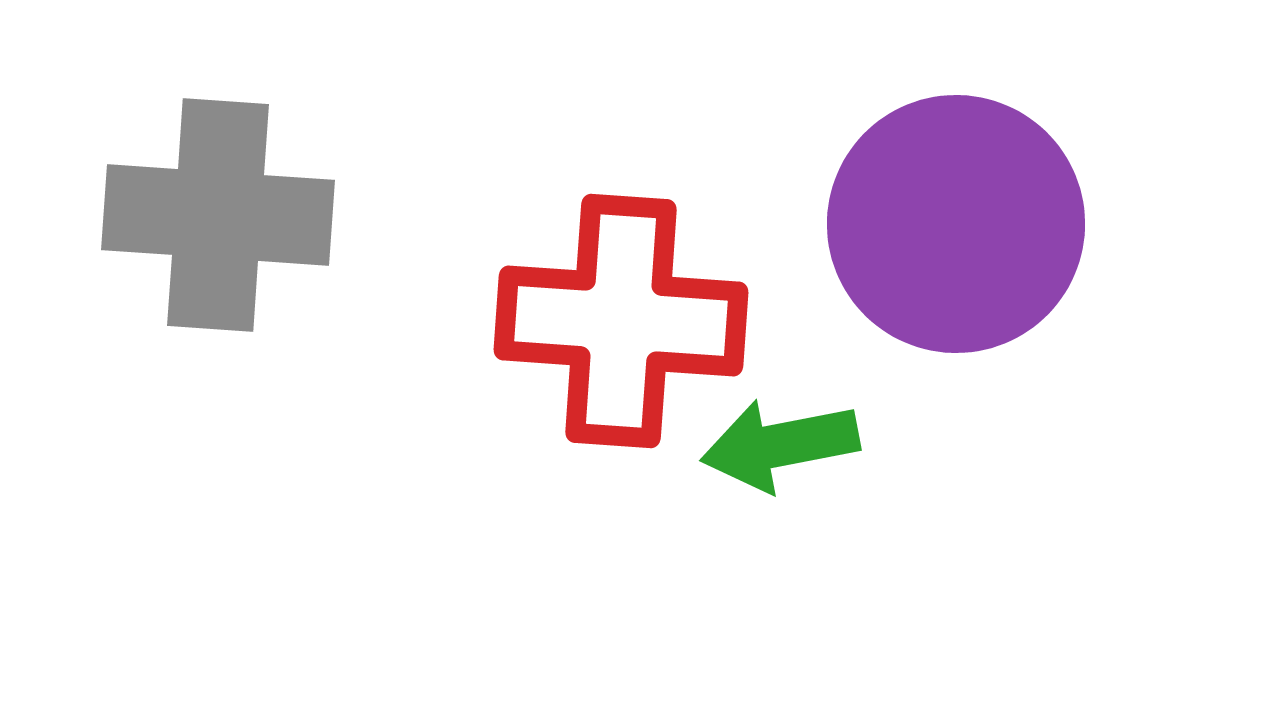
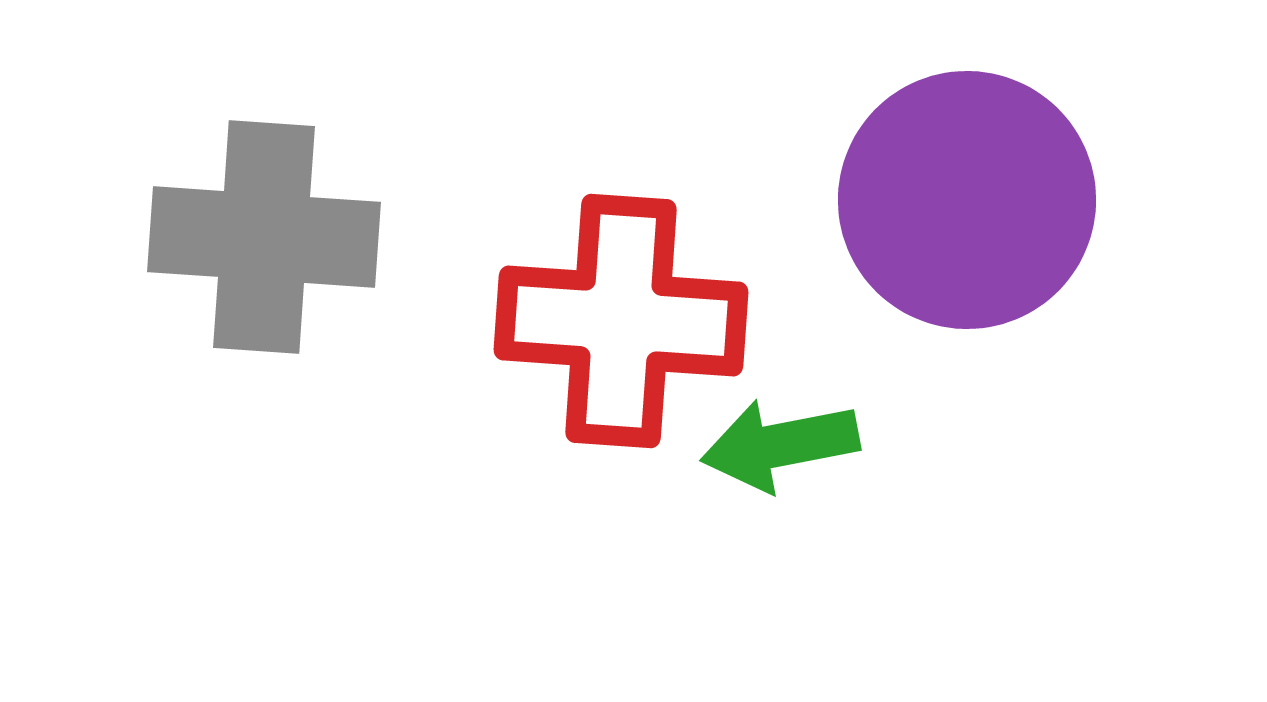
gray cross: moved 46 px right, 22 px down
purple circle: moved 11 px right, 24 px up
